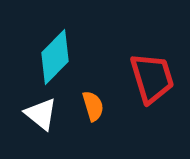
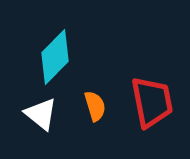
red trapezoid: moved 24 px down; rotated 6 degrees clockwise
orange semicircle: moved 2 px right
